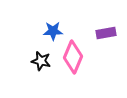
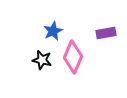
blue star: rotated 24 degrees counterclockwise
black star: moved 1 px right, 1 px up
